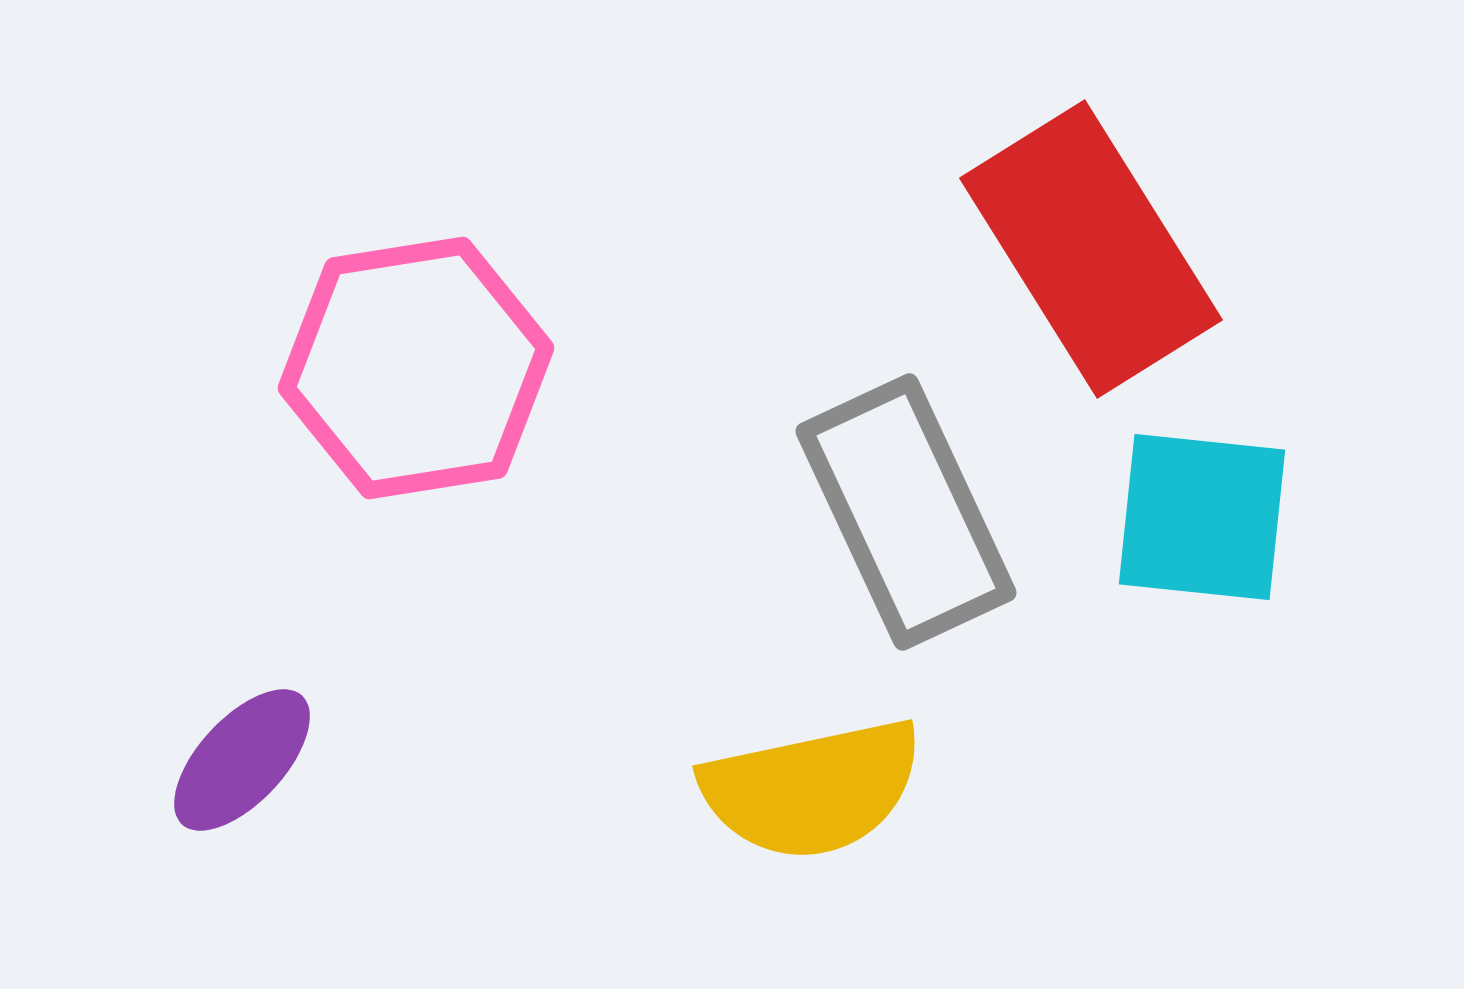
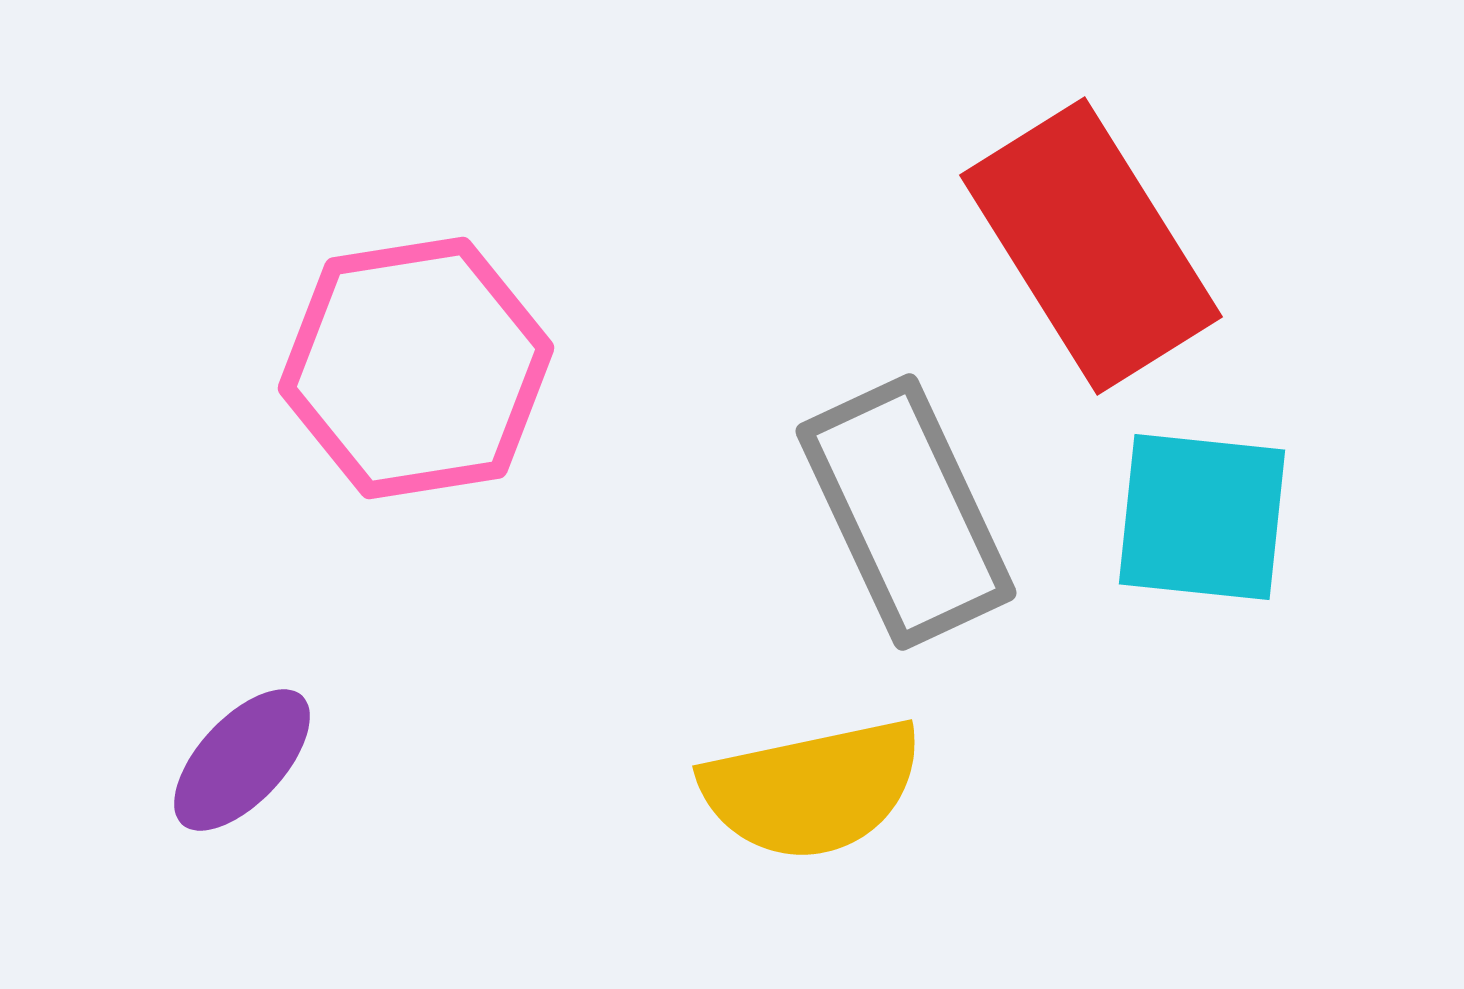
red rectangle: moved 3 px up
